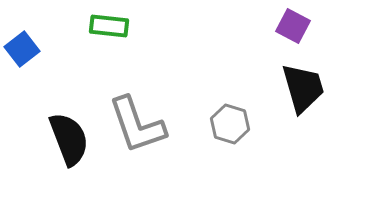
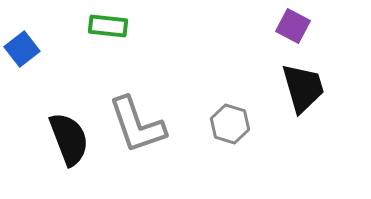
green rectangle: moved 1 px left
